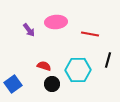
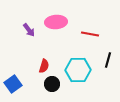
red semicircle: rotated 88 degrees clockwise
